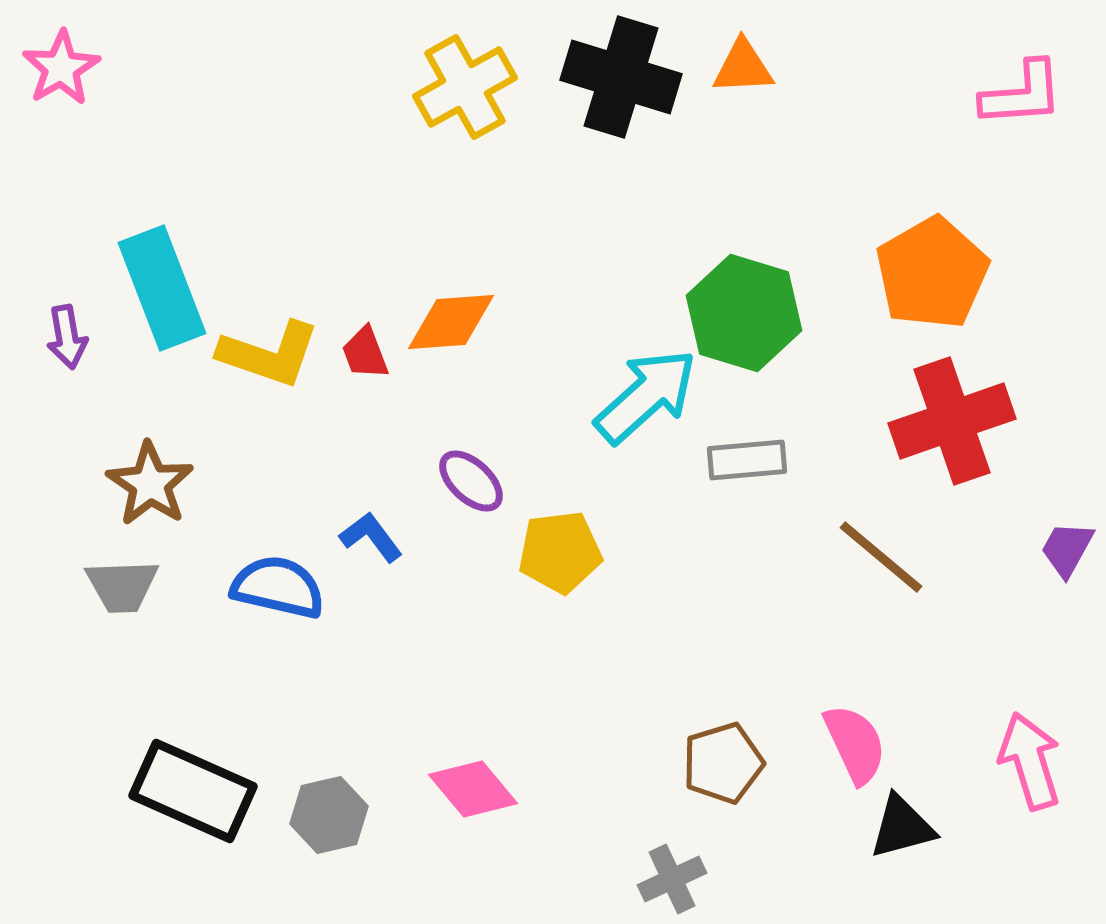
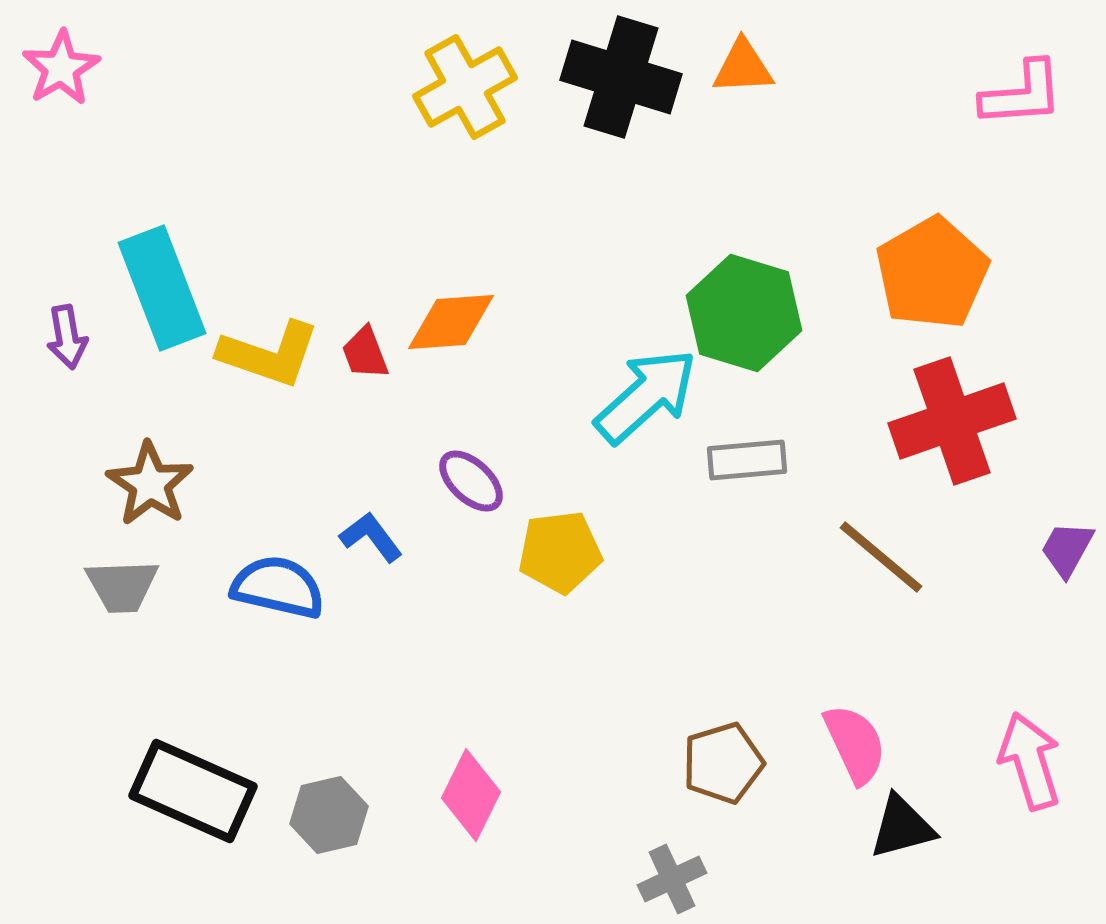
pink diamond: moved 2 px left, 6 px down; rotated 66 degrees clockwise
